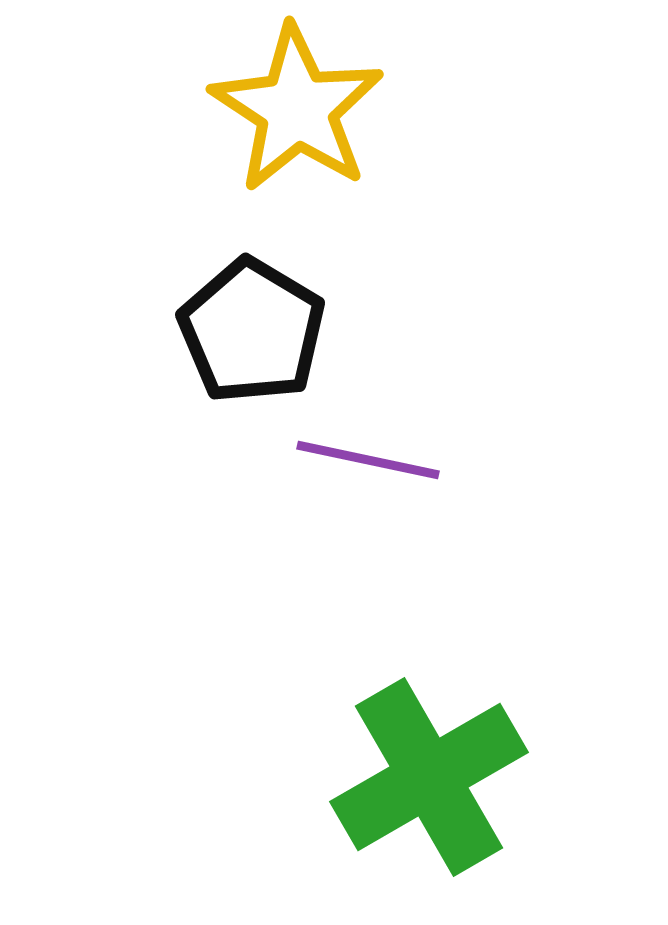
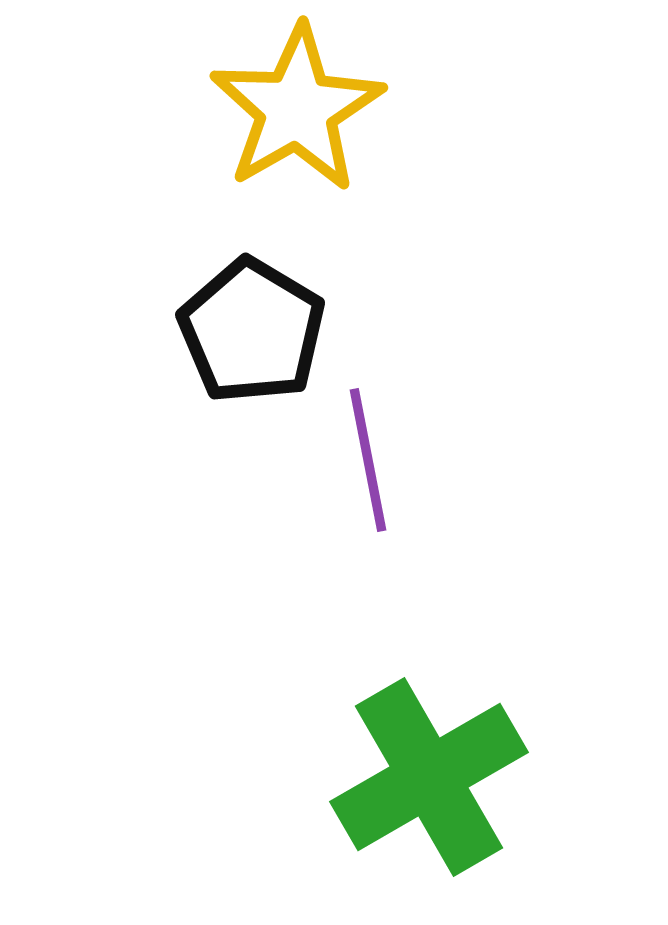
yellow star: rotated 9 degrees clockwise
purple line: rotated 67 degrees clockwise
